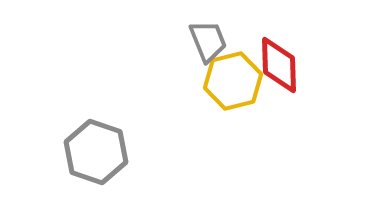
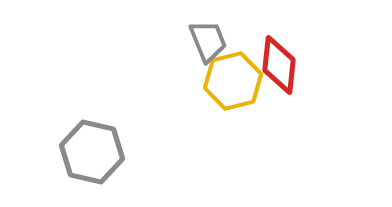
red diamond: rotated 8 degrees clockwise
gray hexagon: moved 4 px left; rotated 6 degrees counterclockwise
